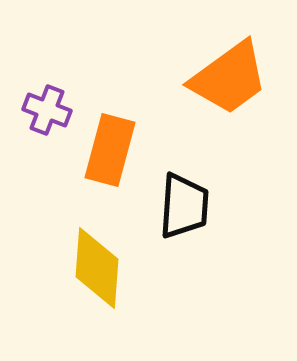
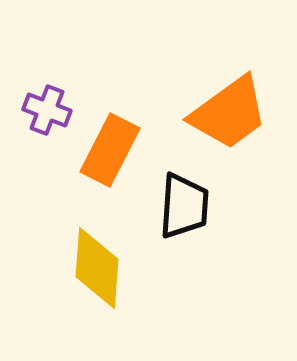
orange trapezoid: moved 35 px down
orange rectangle: rotated 12 degrees clockwise
